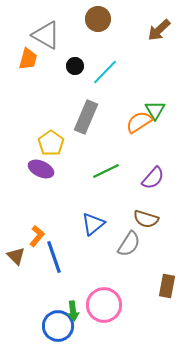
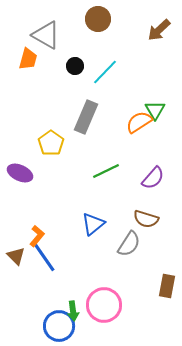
purple ellipse: moved 21 px left, 4 px down
blue line: moved 10 px left; rotated 16 degrees counterclockwise
blue circle: moved 1 px right
